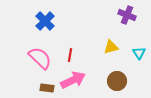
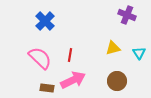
yellow triangle: moved 2 px right, 1 px down
